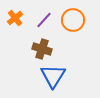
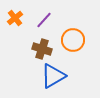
orange circle: moved 20 px down
blue triangle: rotated 28 degrees clockwise
